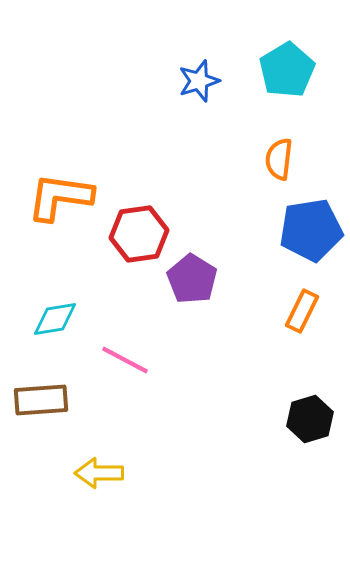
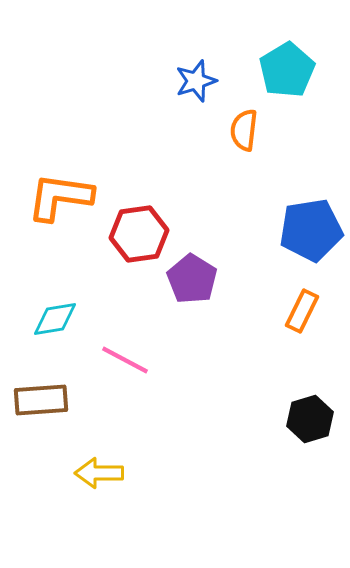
blue star: moved 3 px left
orange semicircle: moved 35 px left, 29 px up
